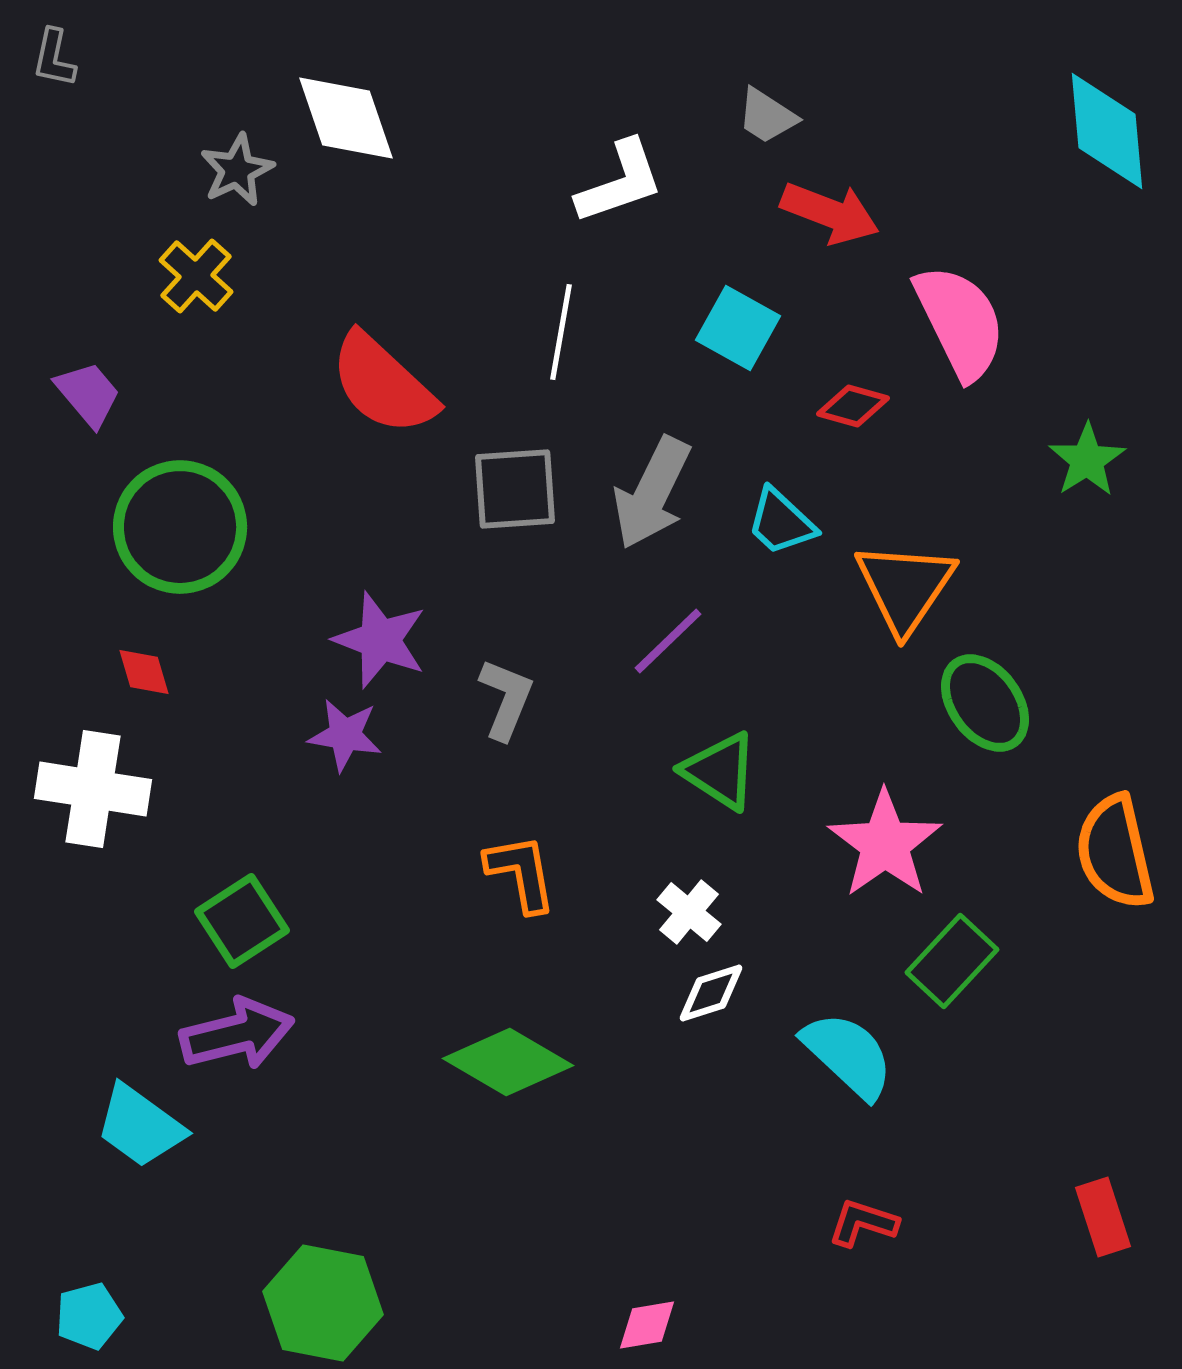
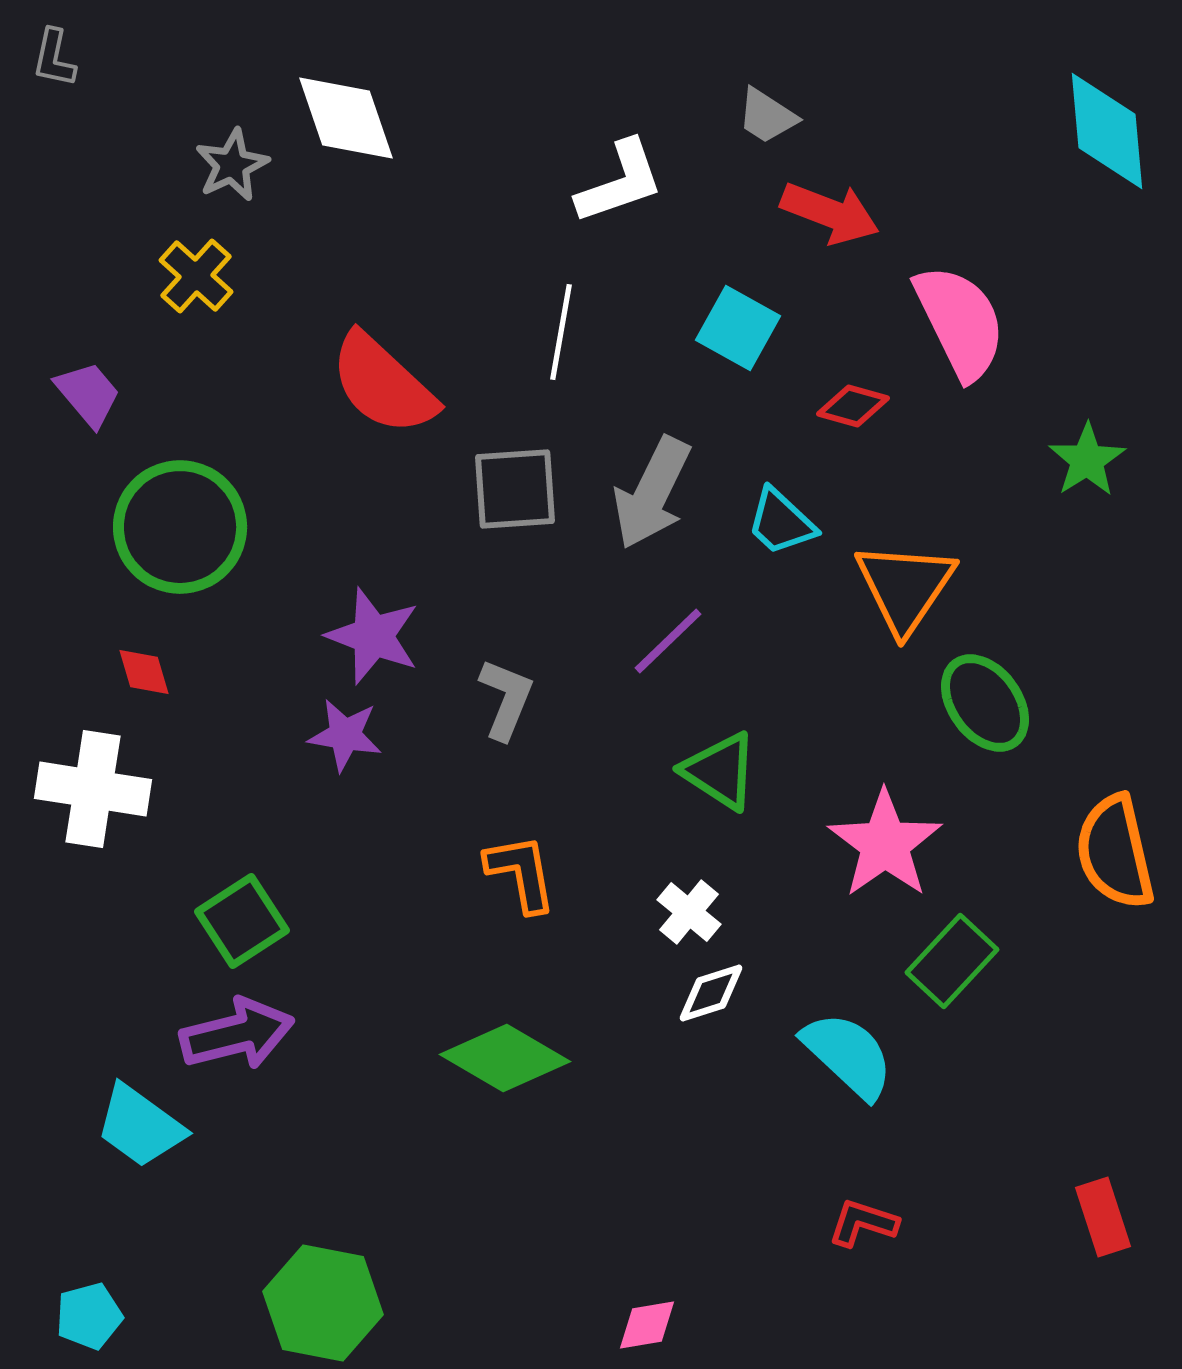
gray star at (237, 170): moved 5 px left, 5 px up
purple star at (380, 640): moved 7 px left, 4 px up
green diamond at (508, 1062): moved 3 px left, 4 px up
